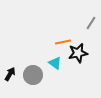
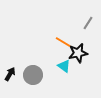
gray line: moved 3 px left
orange line: rotated 42 degrees clockwise
cyan triangle: moved 9 px right, 3 px down
